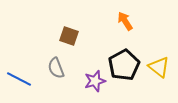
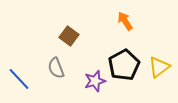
brown square: rotated 18 degrees clockwise
yellow triangle: rotated 45 degrees clockwise
blue line: rotated 20 degrees clockwise
